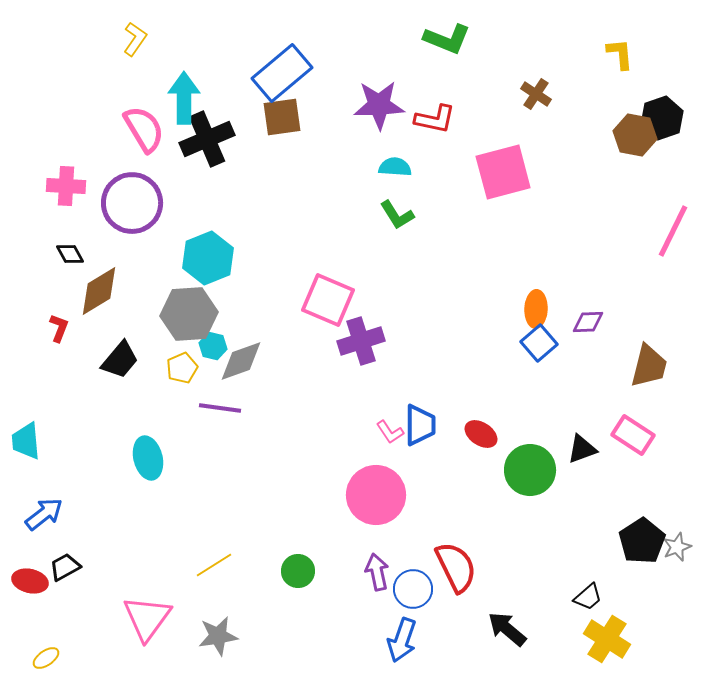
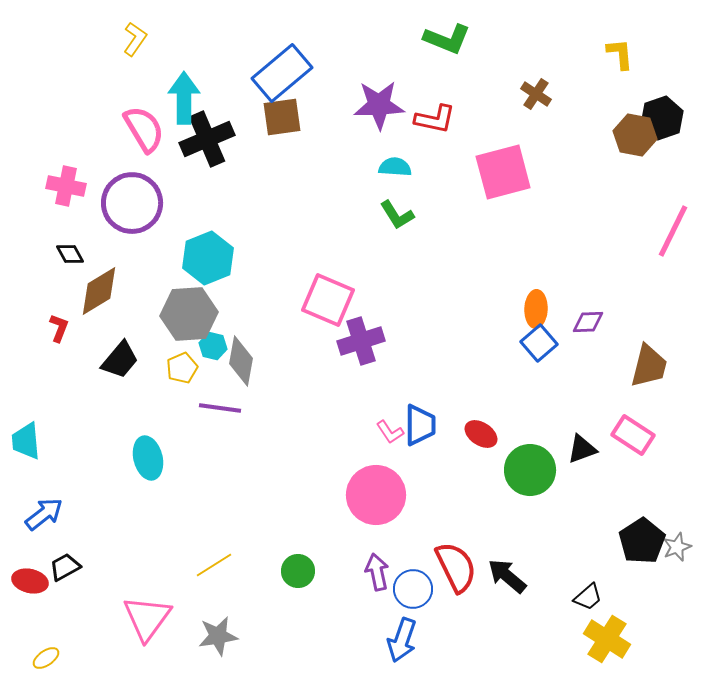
pink cross at (66, 186): rotated 9 degrees clockwise
gray diamond at (241, 361): rotated 60 degrees counterclockwise
black arrow at (507, 629): moved 53 px up
